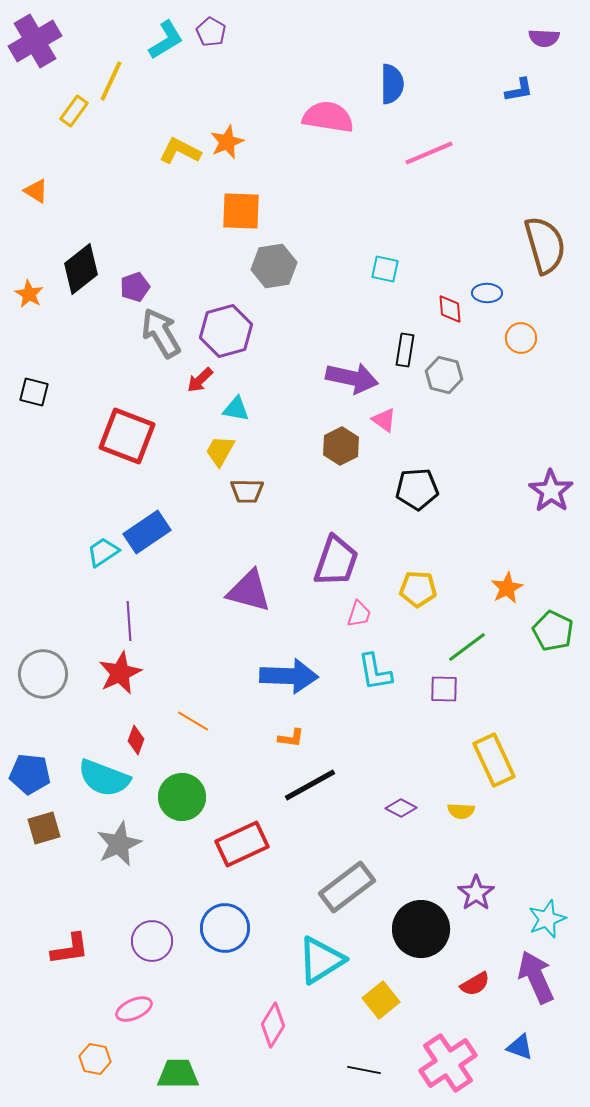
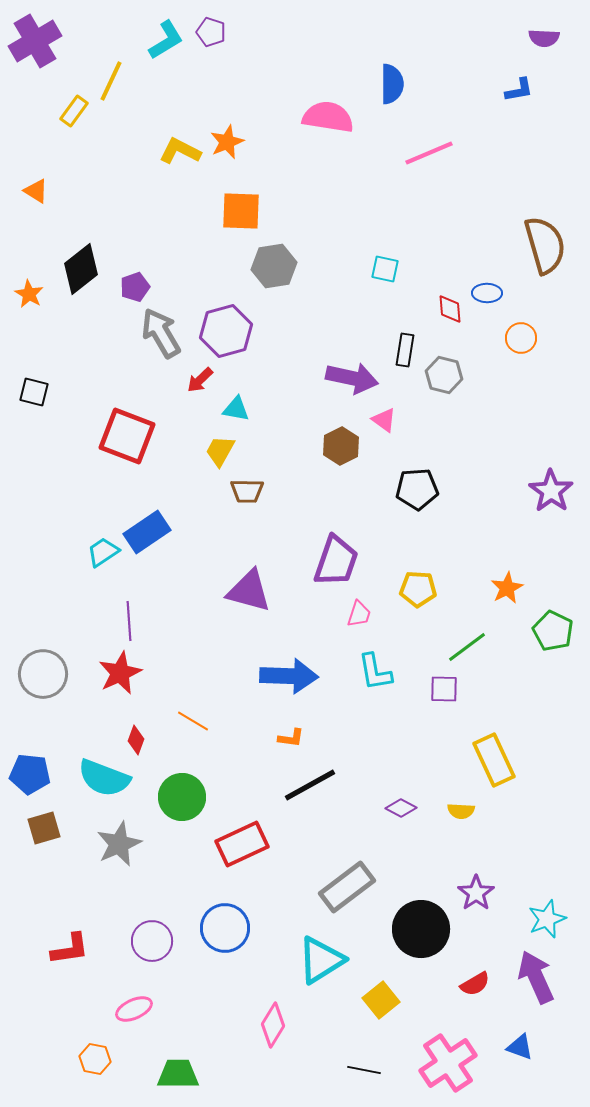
purple pentagon at (211, 32): rotated 12 degrees counterclockwise
